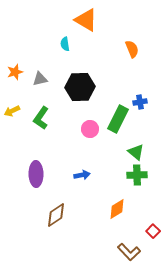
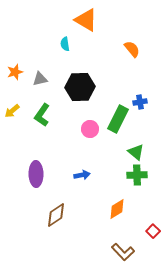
orange semicircle: rotated 18 degrees counterclockwise
yellow arrow: rotated 14 degrees counterclockwise
green L-shape: moved 1 px right, 3 px up
brown L-shape: moved 6 px left
